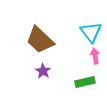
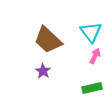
brown trapezoid: moved 8 px right
pink arrow: rotated 35 degrees clockwise
green rectangle: moved 7 px right, 6 px down
